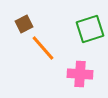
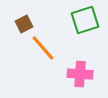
green square: moved 5 px left, 9 px up
